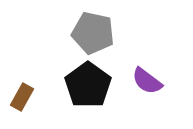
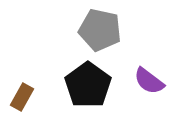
gray pentagon: moved 7 px right, 3 px up
purple semicircle: moved 2 px right
